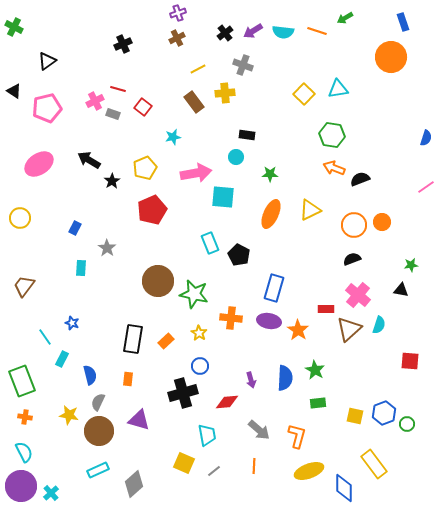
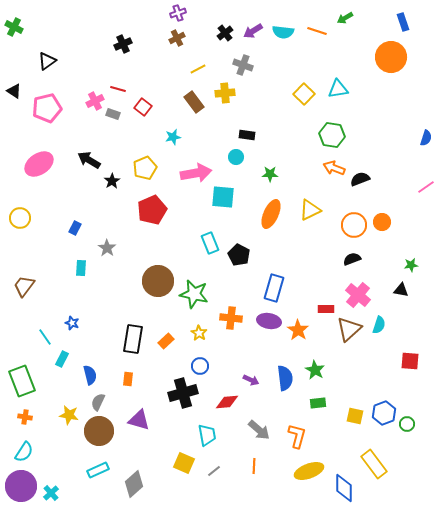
blue semicircle at (285, 378): rotated 10 degrees counterclockwise
purple arrow at (251, 380): rotated 49 degrees counterclockwise
cyan semicircle at (24, 452): rotated 60 degrees clockwise
